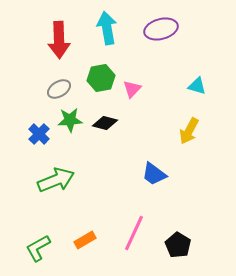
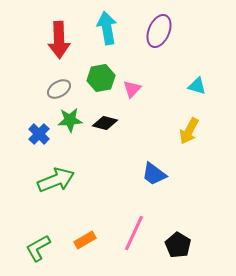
purple ellipse: moved 2 px left, 2 px down; rotated 52 degrees counterclockwise
